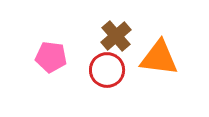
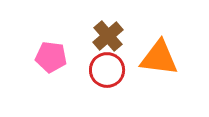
brown cross: moved 8 px left
